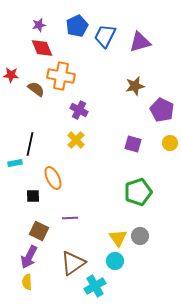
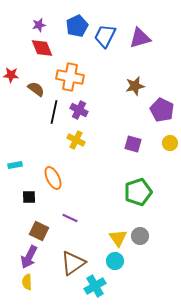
purple triangle: moved 4 px up
orange cross: moved 9 px right, 1 px down
yellow cross: rotated 18 degrees counterclockwise
black line: moved 24 px right, 32 px up
cyan rectangle: moved 2 px down
black square: moved 4 px left, 1 px down
purple line: rotated 28 degrees clockwise
